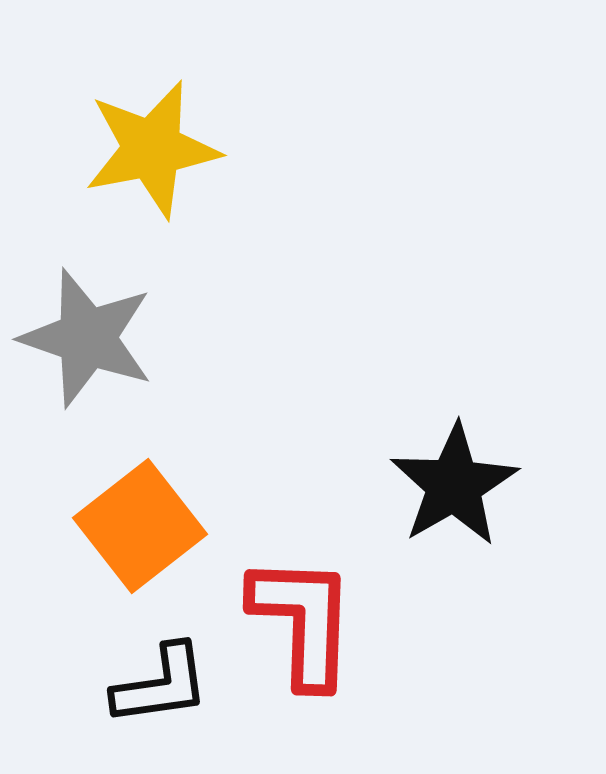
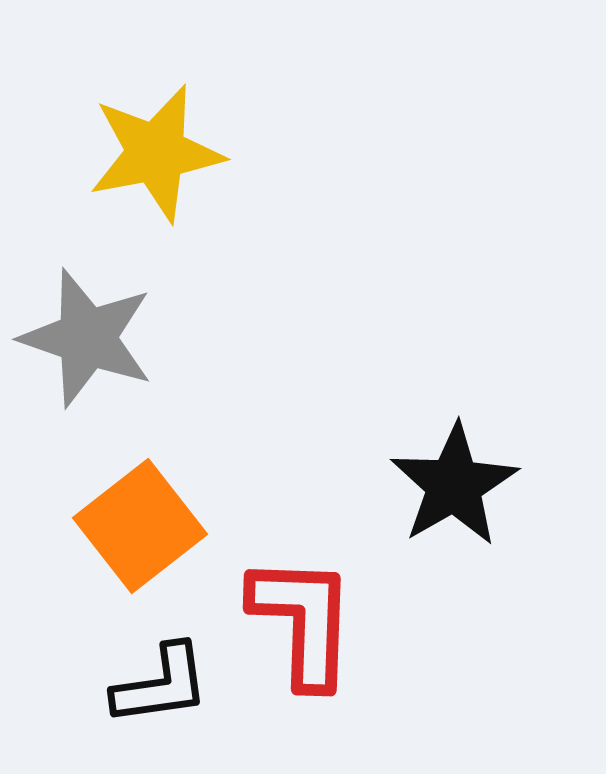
yellow star: moved 4 px right, 4 px down
